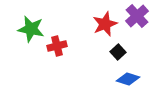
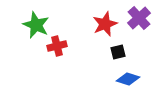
purple cross: moved 2 px right, 2 px down
green star: moved 5 px right, 4 px up; rotated 12 degrees clockwise
black square: rotated 28 degrees clockwise
